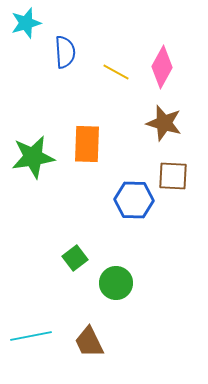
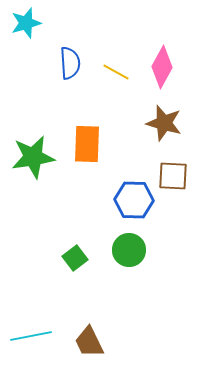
blue semicircle: moved 5 px right, 11 px down
green circle: moved 13 px right, 33 px up
